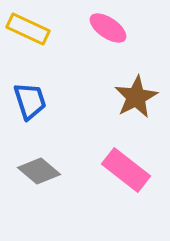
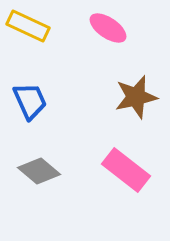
yellow rectangle: moved 3 px up
brown star: rotated 15 degrees clockwise
blue trapezoid: rotated 6 degrees counterclockwise
